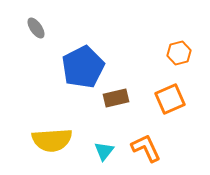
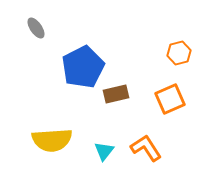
brown rectangle: moved 4 px up
orange L-shape: rotated 8 degrees counterclockwise
